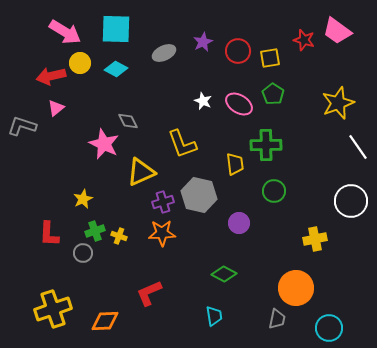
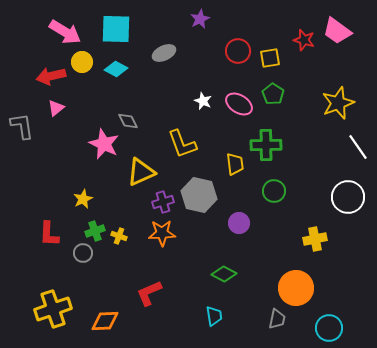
purple star at (203, 42): moved 3 px left, 23 px up
yellow circle at (80, 63): moved 2 px right, 1 px up
gray L-shape at (22, 126): rotated 64 degrees clockwise
white circle at (351, 201): moved 3 px left, 4 px up
